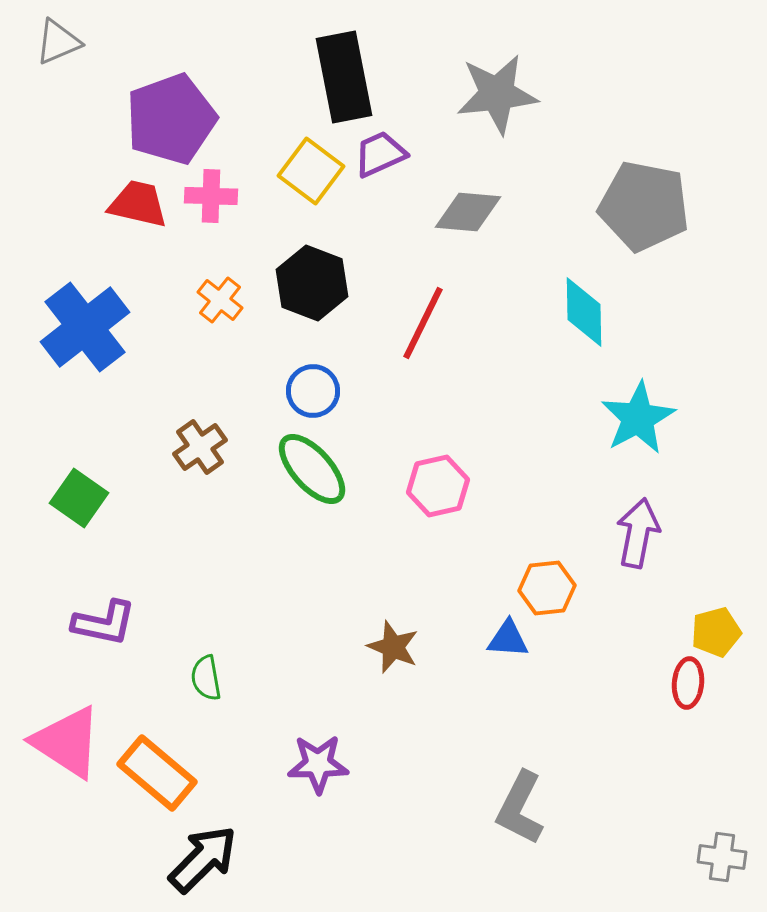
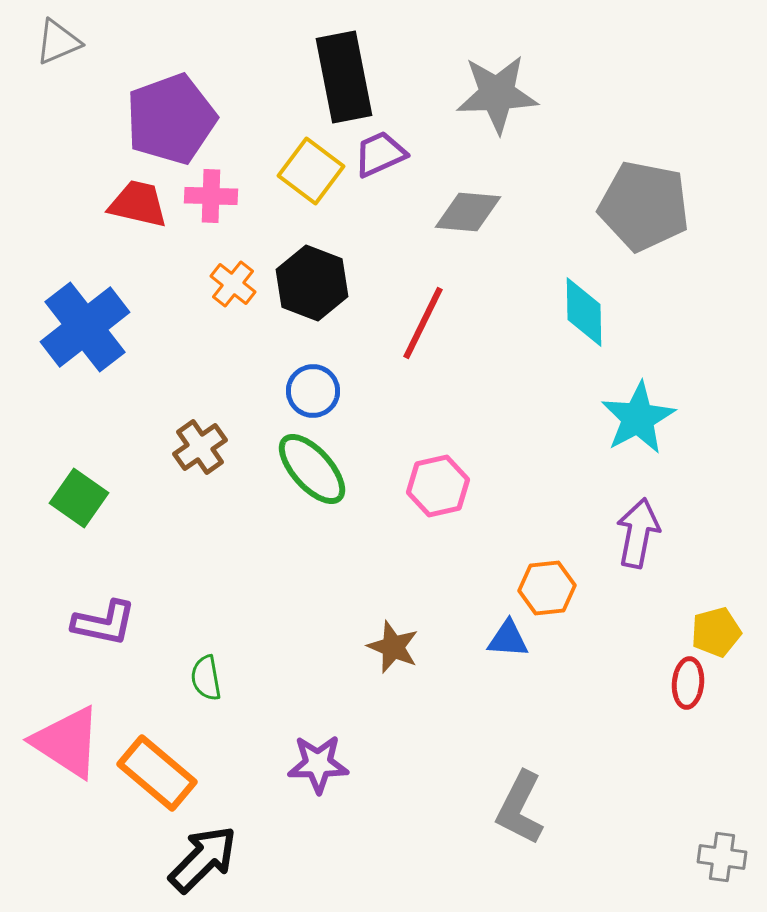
gray star: rotated 4 degrees clockwise
orange cross: moved 13 px right, 16 px up
